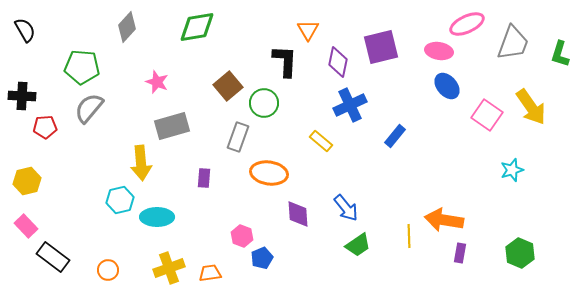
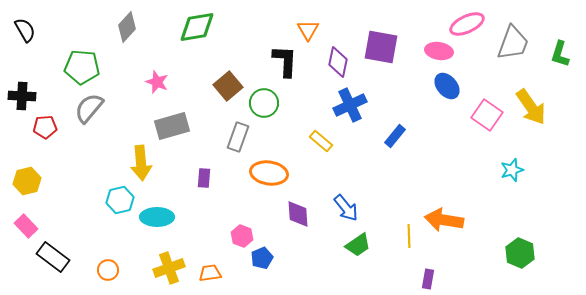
purple square at (381, 47): rotated 24 degrees clockwise
purple rectangle at (460, 253): moved 32 px left, 26 px down
